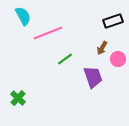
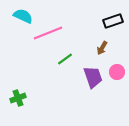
cyan semicircle: rotated 36 degrees counterclockwise
pink circle: moved 1 px left, 13 px down
green cross: rotated 28 degrees clockwise
